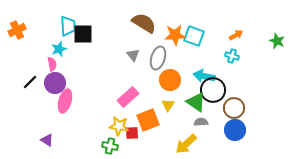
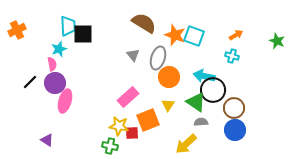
orange star: rotated 25 degrees clockwise
orange circle: moved 1 px left, 3 px up
